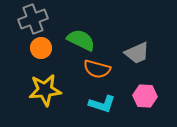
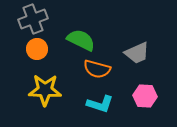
orange circle: moved 4 px left, 1 px down
yellow star: rotated 8 degrees clockwise
cyan L-shape: moved 2 px left
